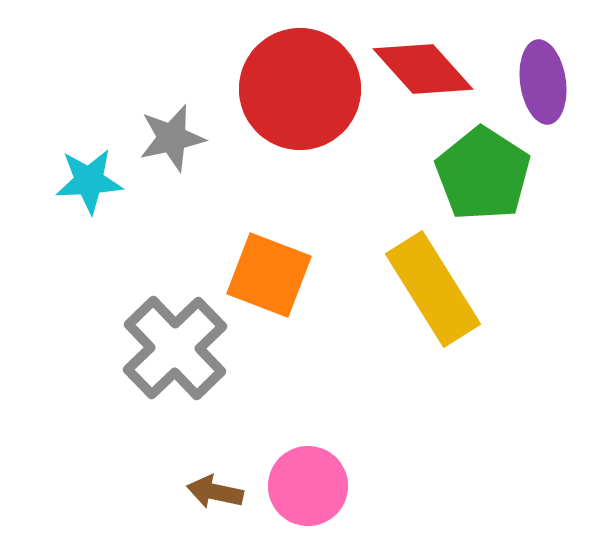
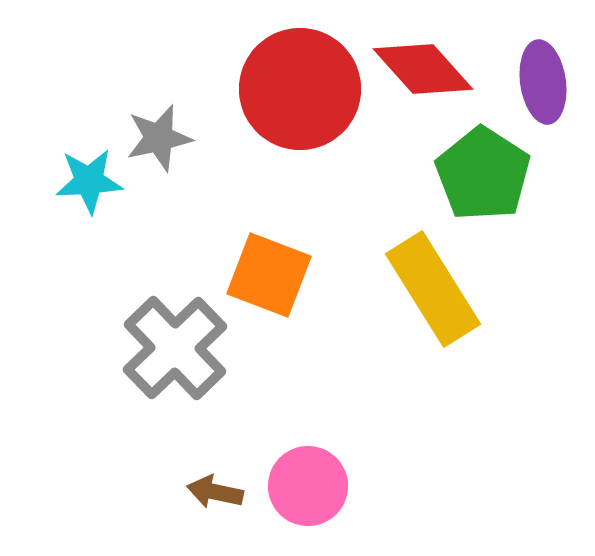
gray star: moved 13 px left
